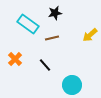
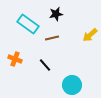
black star: moved 1 px right, 1 px down
orange cross: rotated 24 degrees counterclockwise
